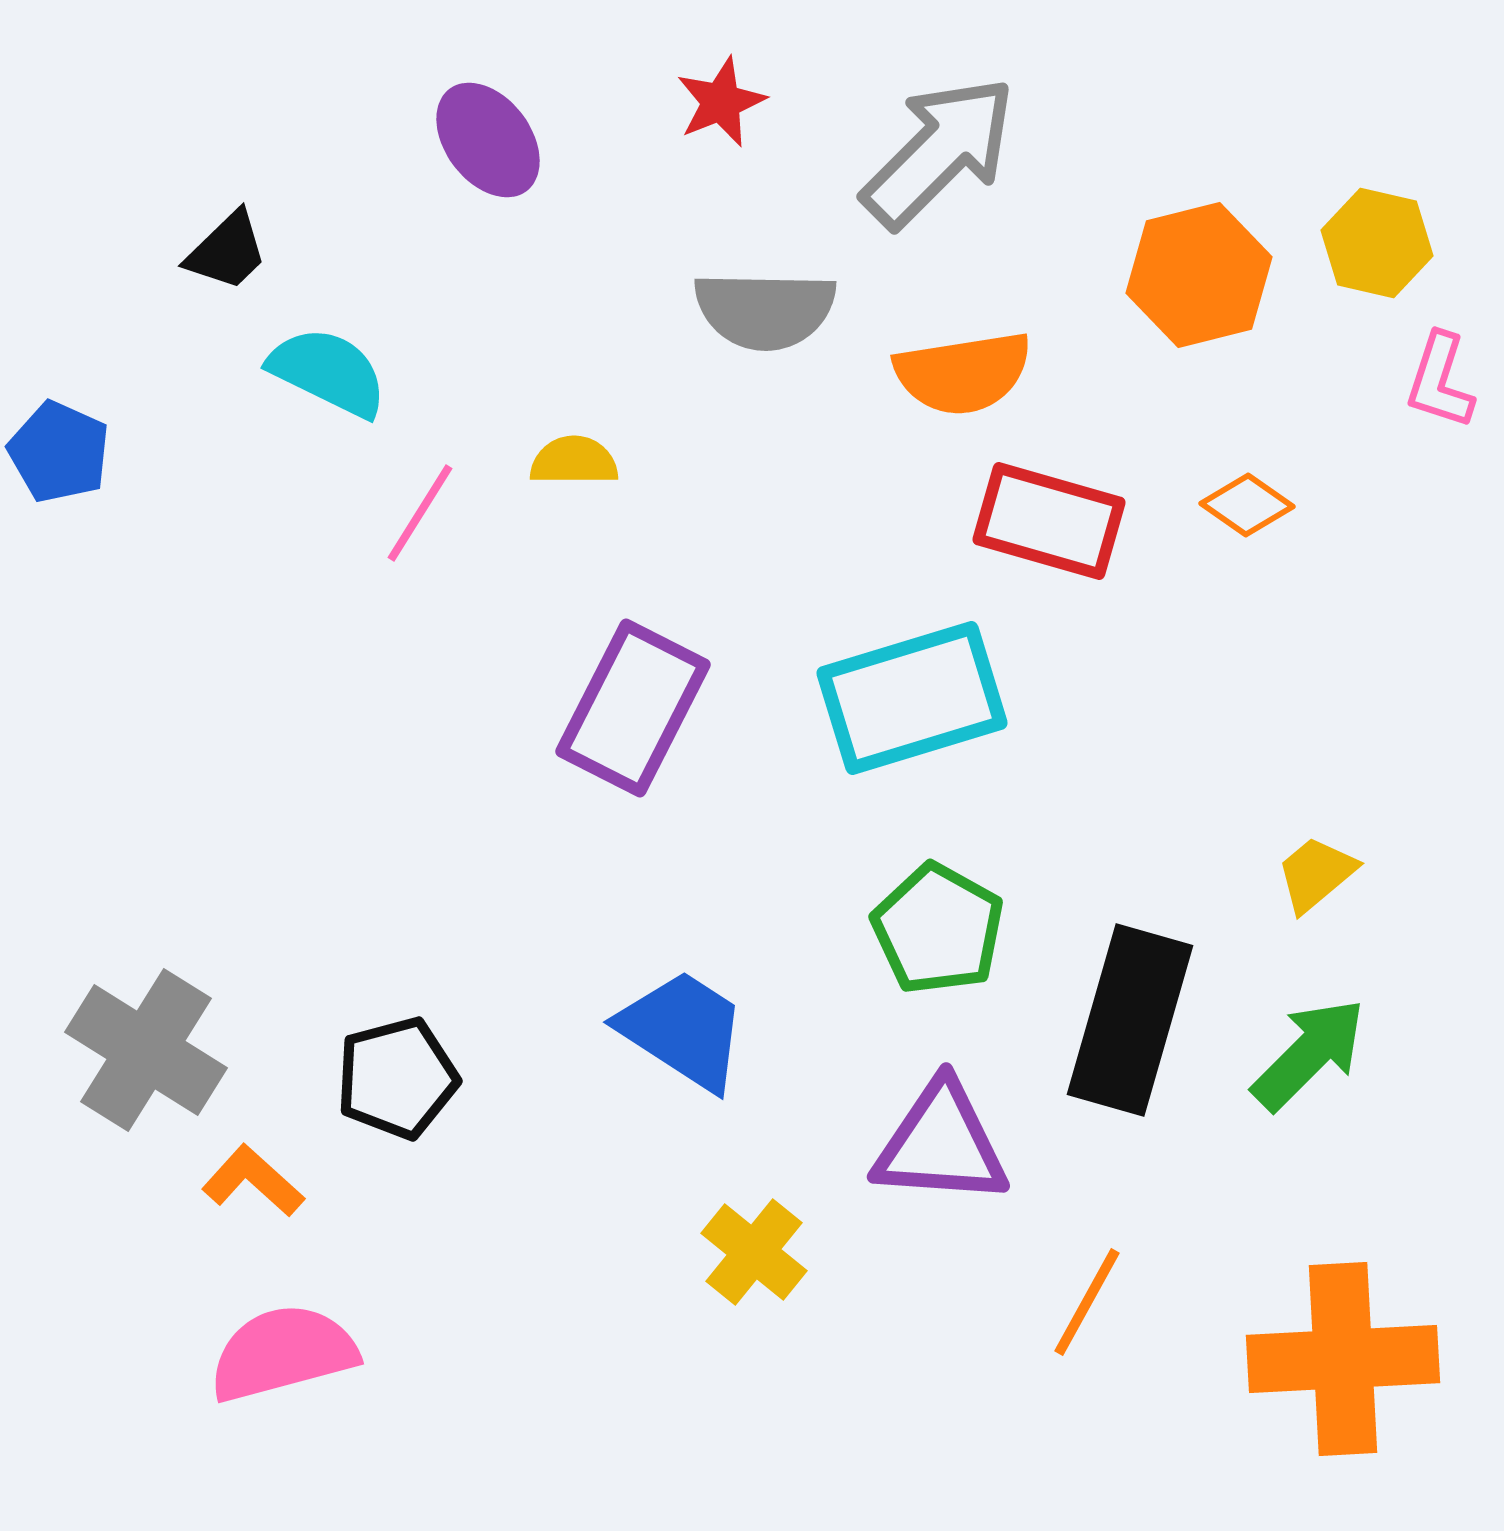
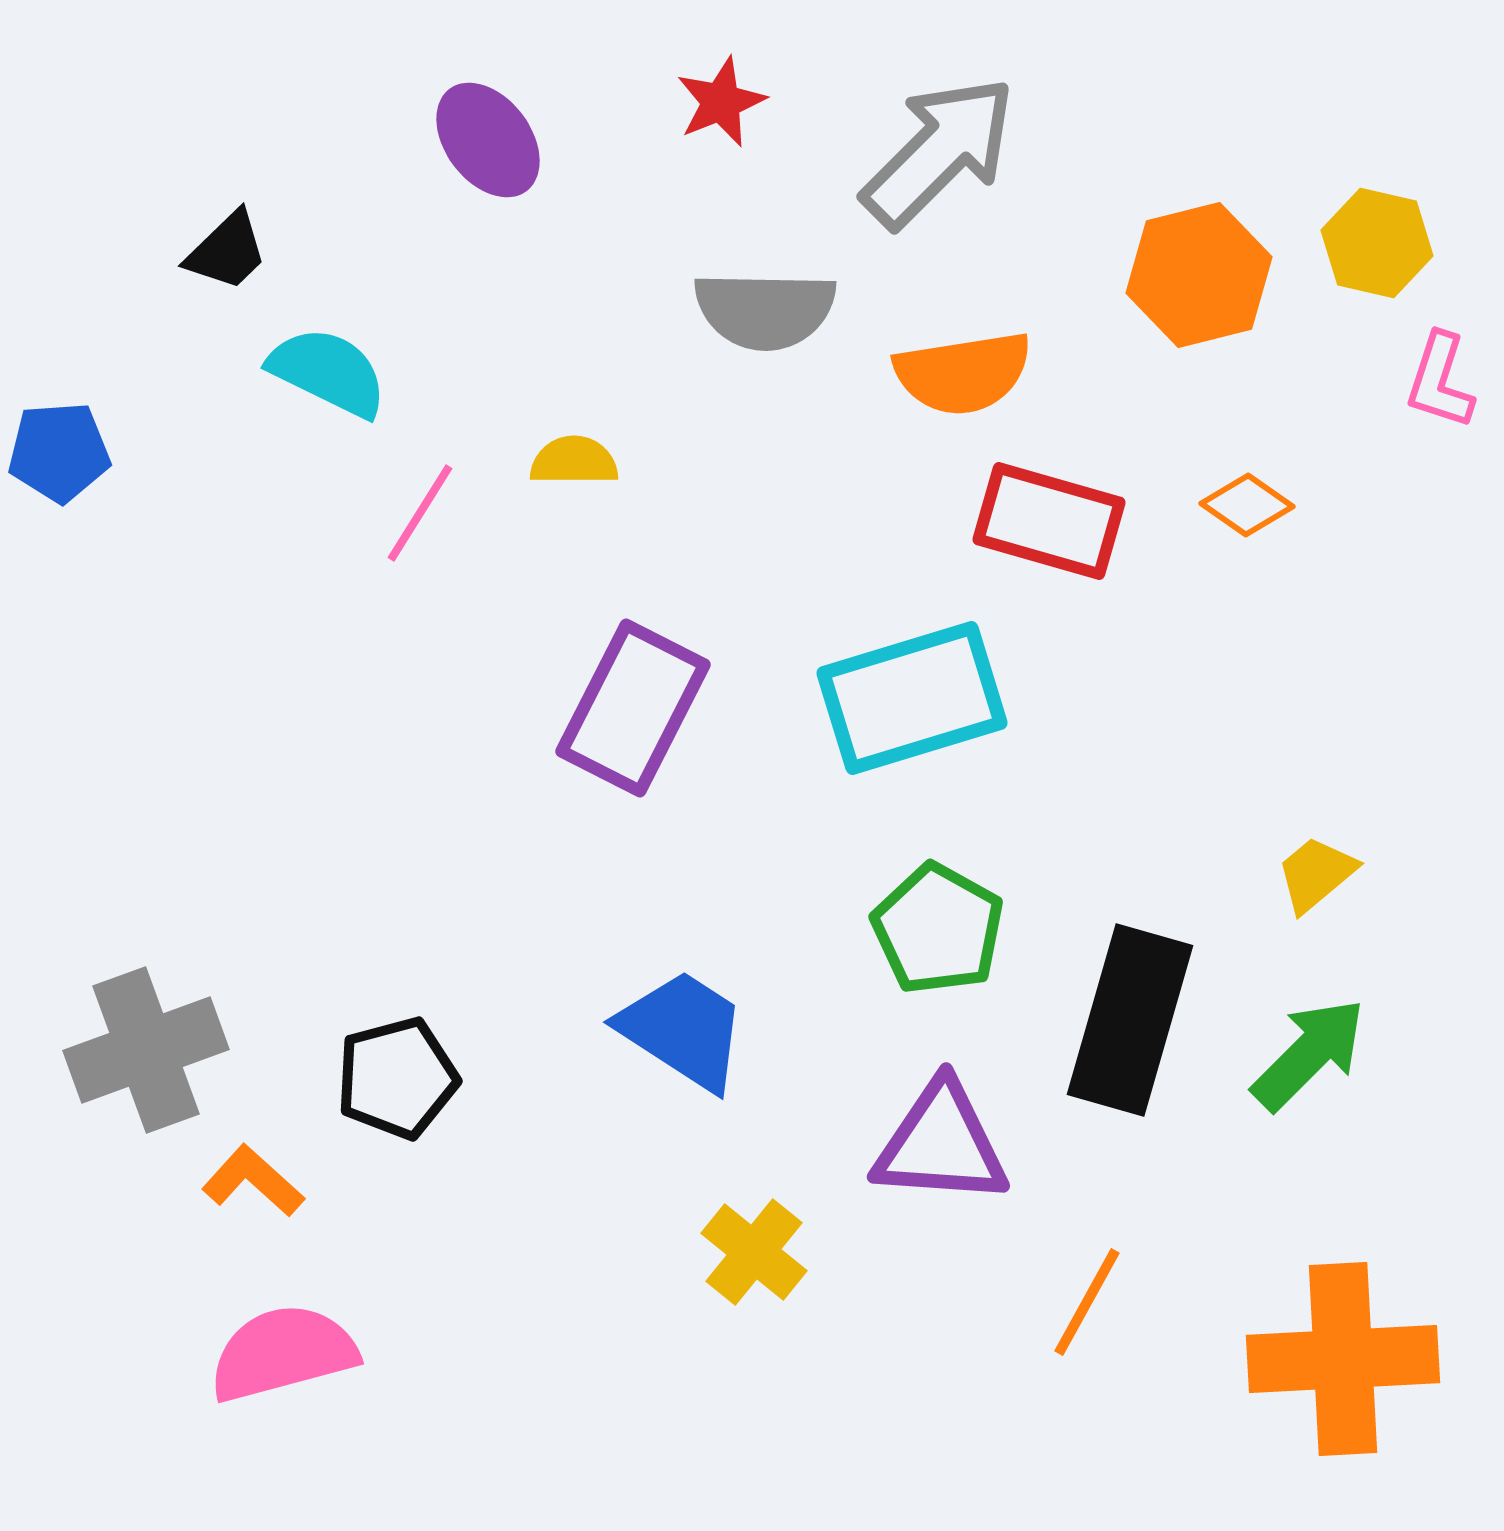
blue pentagon: rotated 28 degrees counterclockwise
gray cross: rotated 38 degrees clockwise
